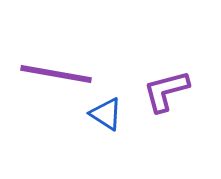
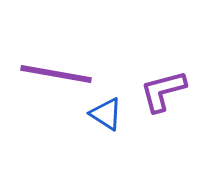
purple L-shape: moved 3 px left
